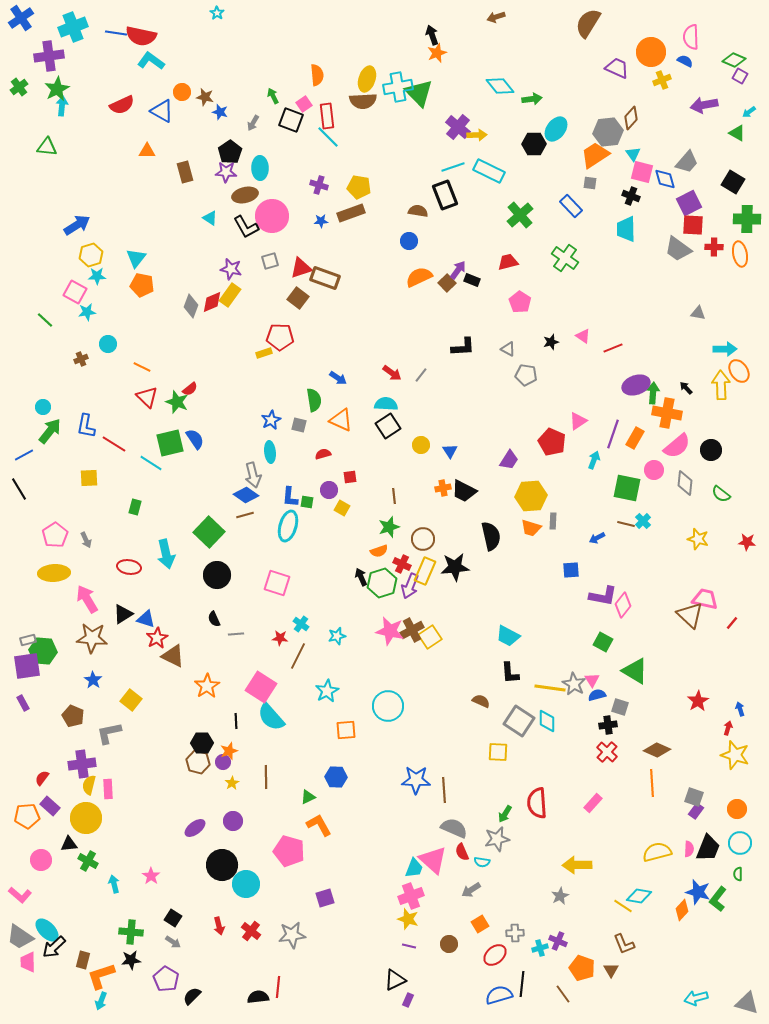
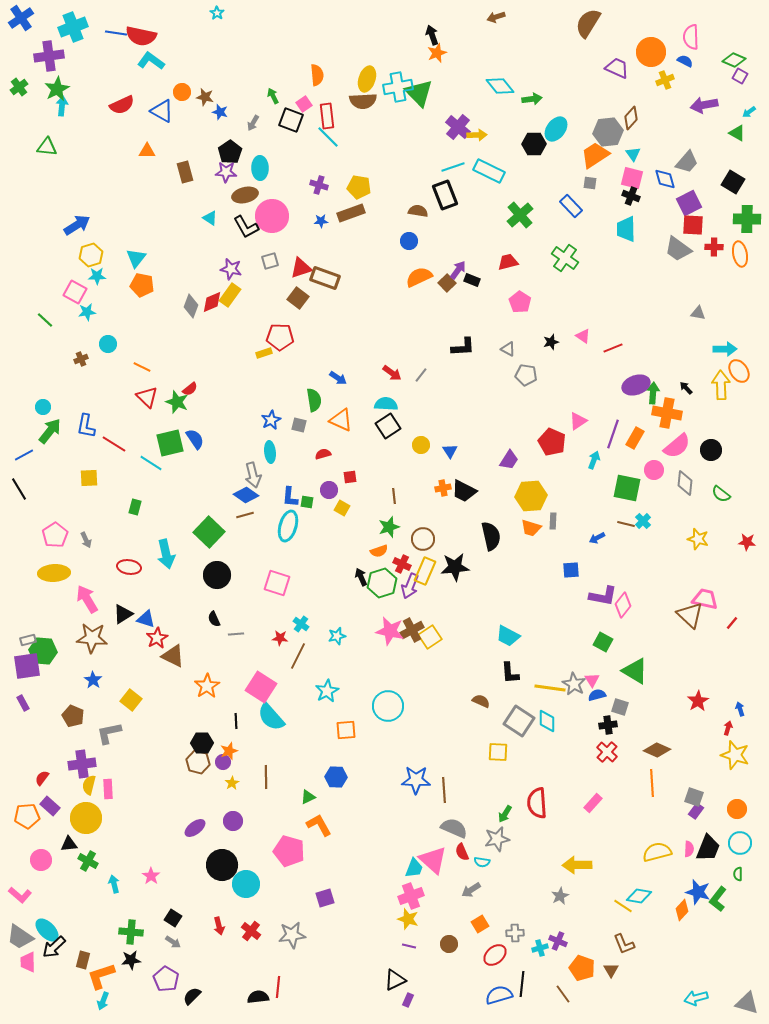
yellow cross at (662, 80): moved 3 px right
pink square at (642, 172): moved 10 px left, 6 px down
cyan arrow at (101, 1001): moved 2 px right
